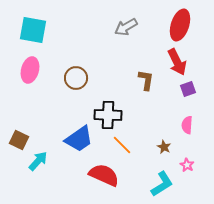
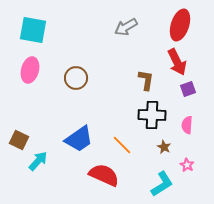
black cross: moved 44 px right
